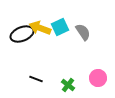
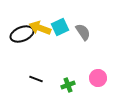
green cross: rotated 32 degrees clockwise
